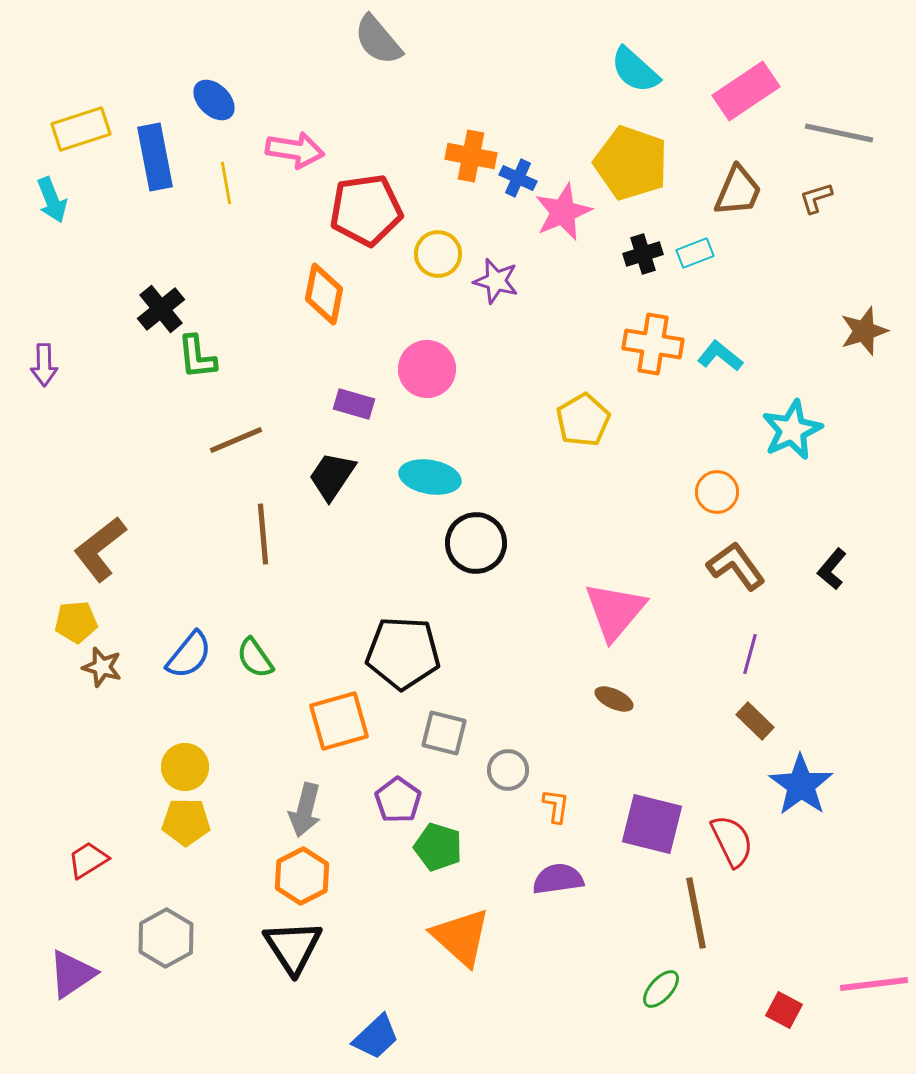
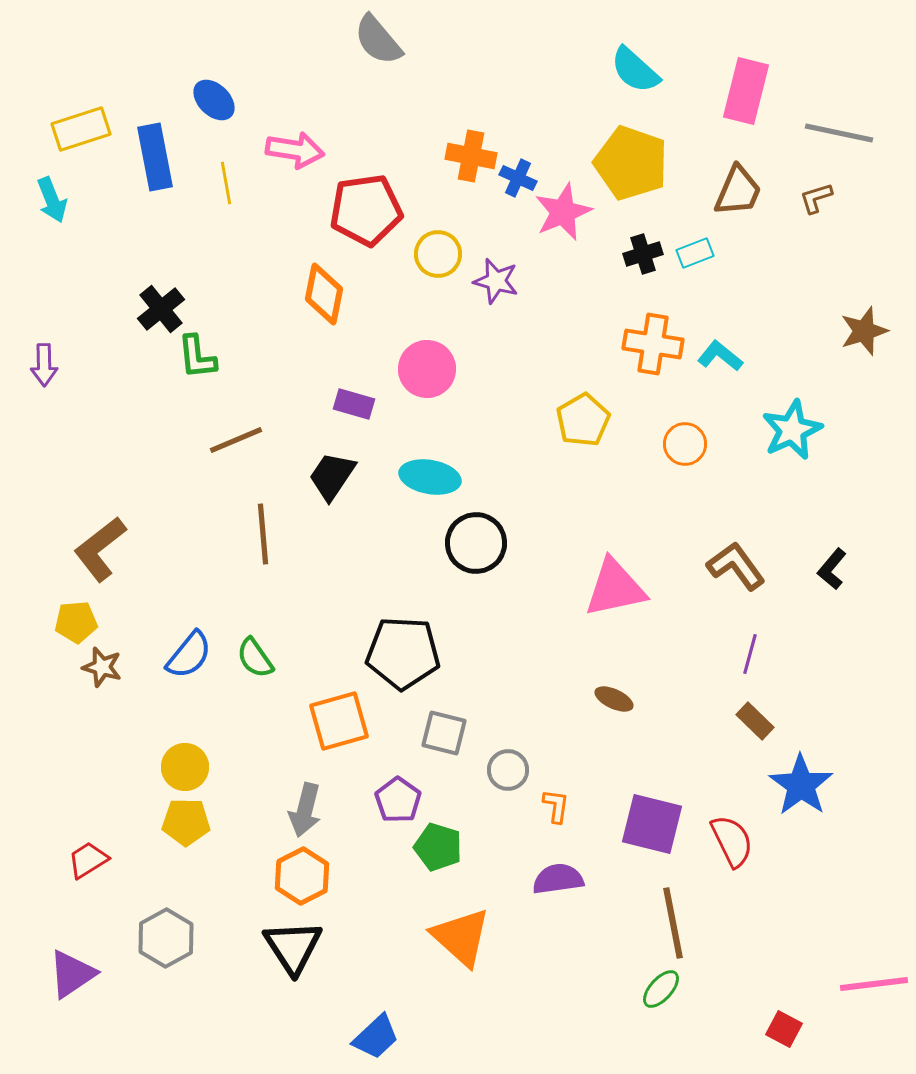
pink rectangle at (746, 91): rotated 42 degrees counterclockwise
orange circle at (717, 492): moved 32 px left, 48 px up
pink triangle at (615, 611): moved 23 px up; rotated 38 degrees clockwise
brown line at (696, 913): moved 23 px left, 10 px down
red square at (784, 1010): moved 19 px down
